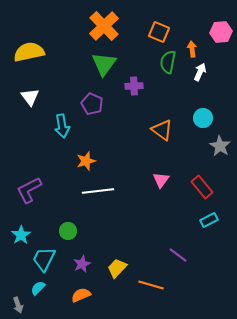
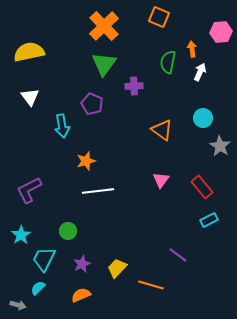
orange square: moved 15 px up
gray arrow: rotated 56 degrees counterclockwise
